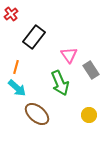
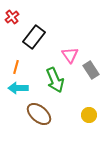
red cross: moved 1 px right, 3 px down
pink triangle: moved 1 px right
green arrow: moved 5 px left, 3 px up
cyan arrow: moved 1 px right; rotated 138 degrees clockwise
brown ellipse: moved 2 px right
